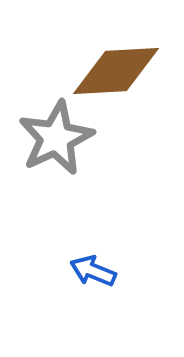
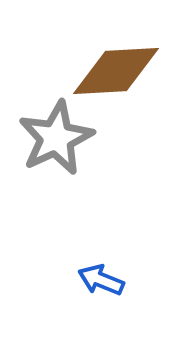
blue arrow: moved 8 px right, 9 px down
